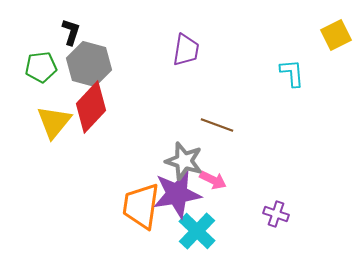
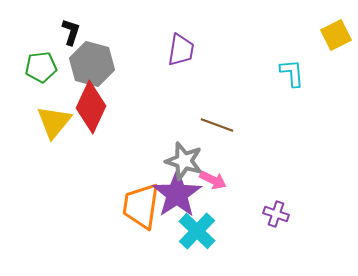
purple trapezoid: moved 5 px left
gray hexagon: moved 3 px right
red diamond: rotated 18 degrees counterclockwise
purple star: rotated 24 degrees counterclockwise
